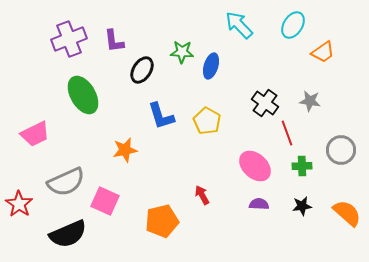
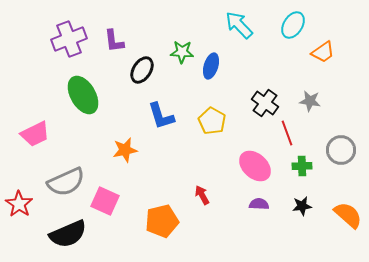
yellow pentagon: moved 5 px right
orange semicircle: moved 1 px right, 2 px down
